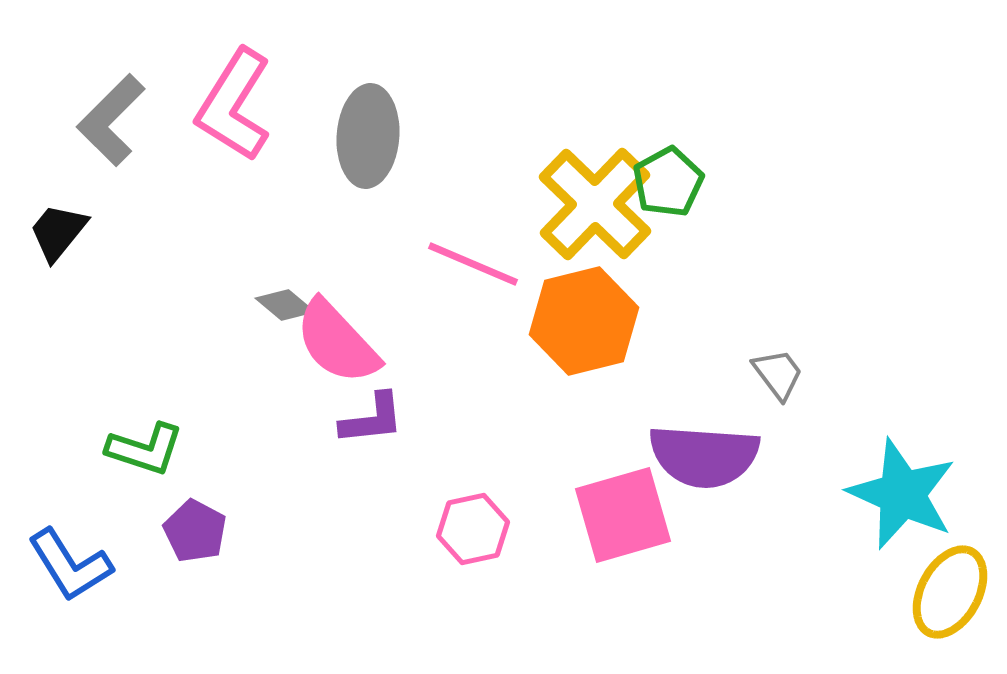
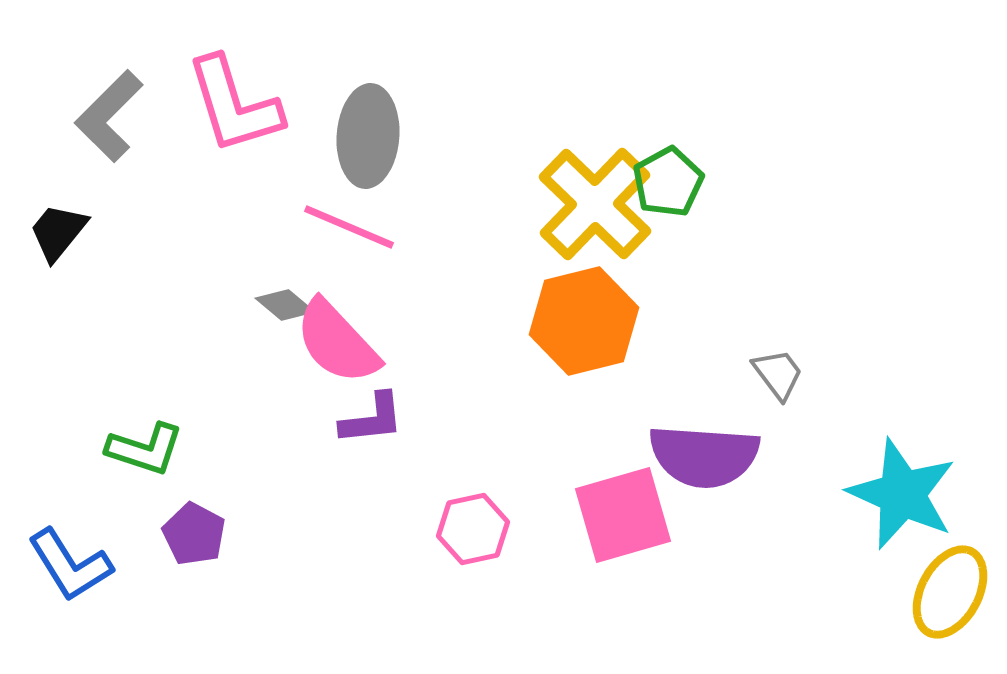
pink L-shape: rotated 49 degrees counterclockwise
gray L-shape: moved 2 px left, 4 px up
pink line: moved 124 px left, 37 px up
purple pentagon: moved 1 px left, 3 px down
